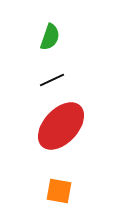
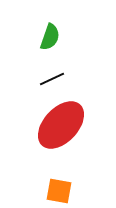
black line: moved 1 px up
red ellipse: moved 1 px up
